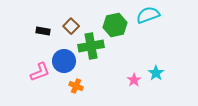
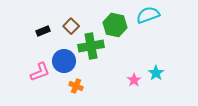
green hexagon: rotated 25 degrees clockwise
black rectangle: rotated 32 degrees counterclockwise
